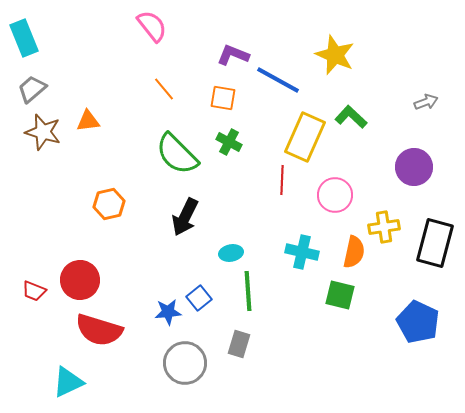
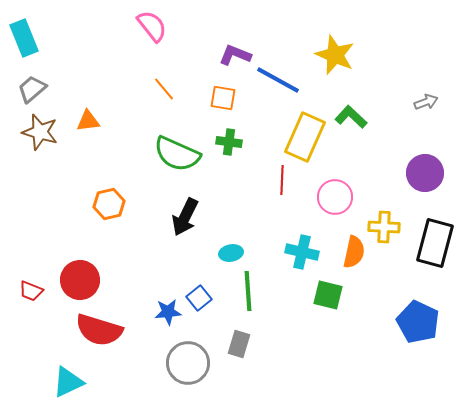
purple L-shape: moved 2 px right
brown star: moved 3 px left
green cross: rotated 20 degrees counterclockwise
green semicircle: rotated 21 degrees counterclockwise
purple circle: moved 11 px right, 6 px down
pink circle: moved 2 px down
yellow cross: rotated 12 degrees clockwise
red trapezoid: moved 3 px left
green square: moved 12 px left
gray circle: moved 3 px right
